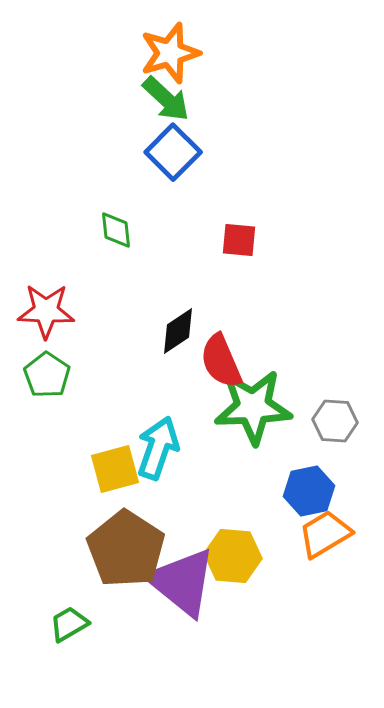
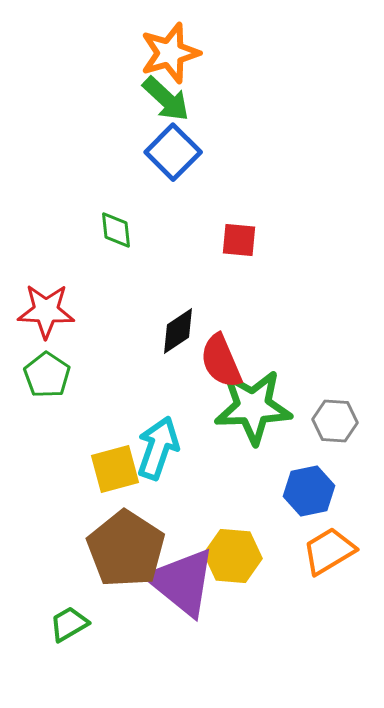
orange trapezoid: moved 4 px right, 17 px down
